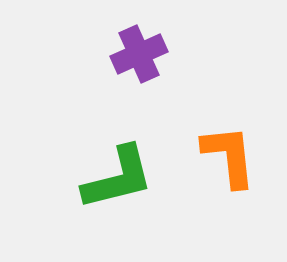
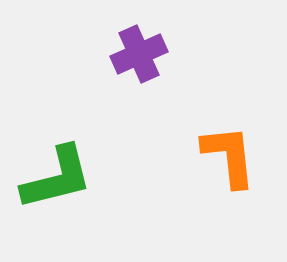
green L-shape: moved 61 px left
